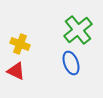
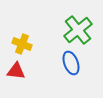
yellow cross: moved 2 px right
red triangle: rotated 18 degrees counterclockwise
